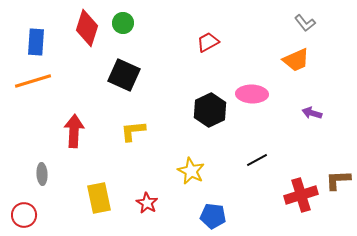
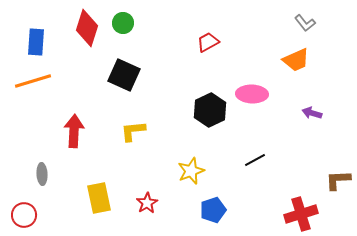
black line: moved 2 px left
yellow star: rotated 24 degrees clockwise
red cross: moved 19 px down
red star: rotated 10 degrees clockwise
blue pentagon: moved 6 px up; rotated 25 degrees counterclockwise
